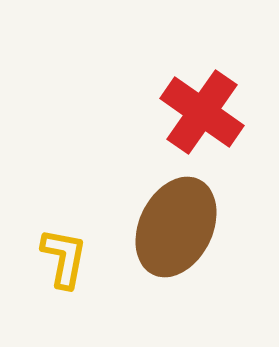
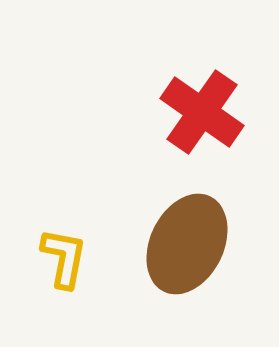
brown ellipse: moved 11 px right, 17 px down
